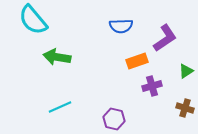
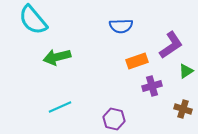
purple L-shape: moved 6 px right, 7 px down
green arrow: rotated 24 degrees counterclockwise
brown cross: moved 2 px left, 1 px down
